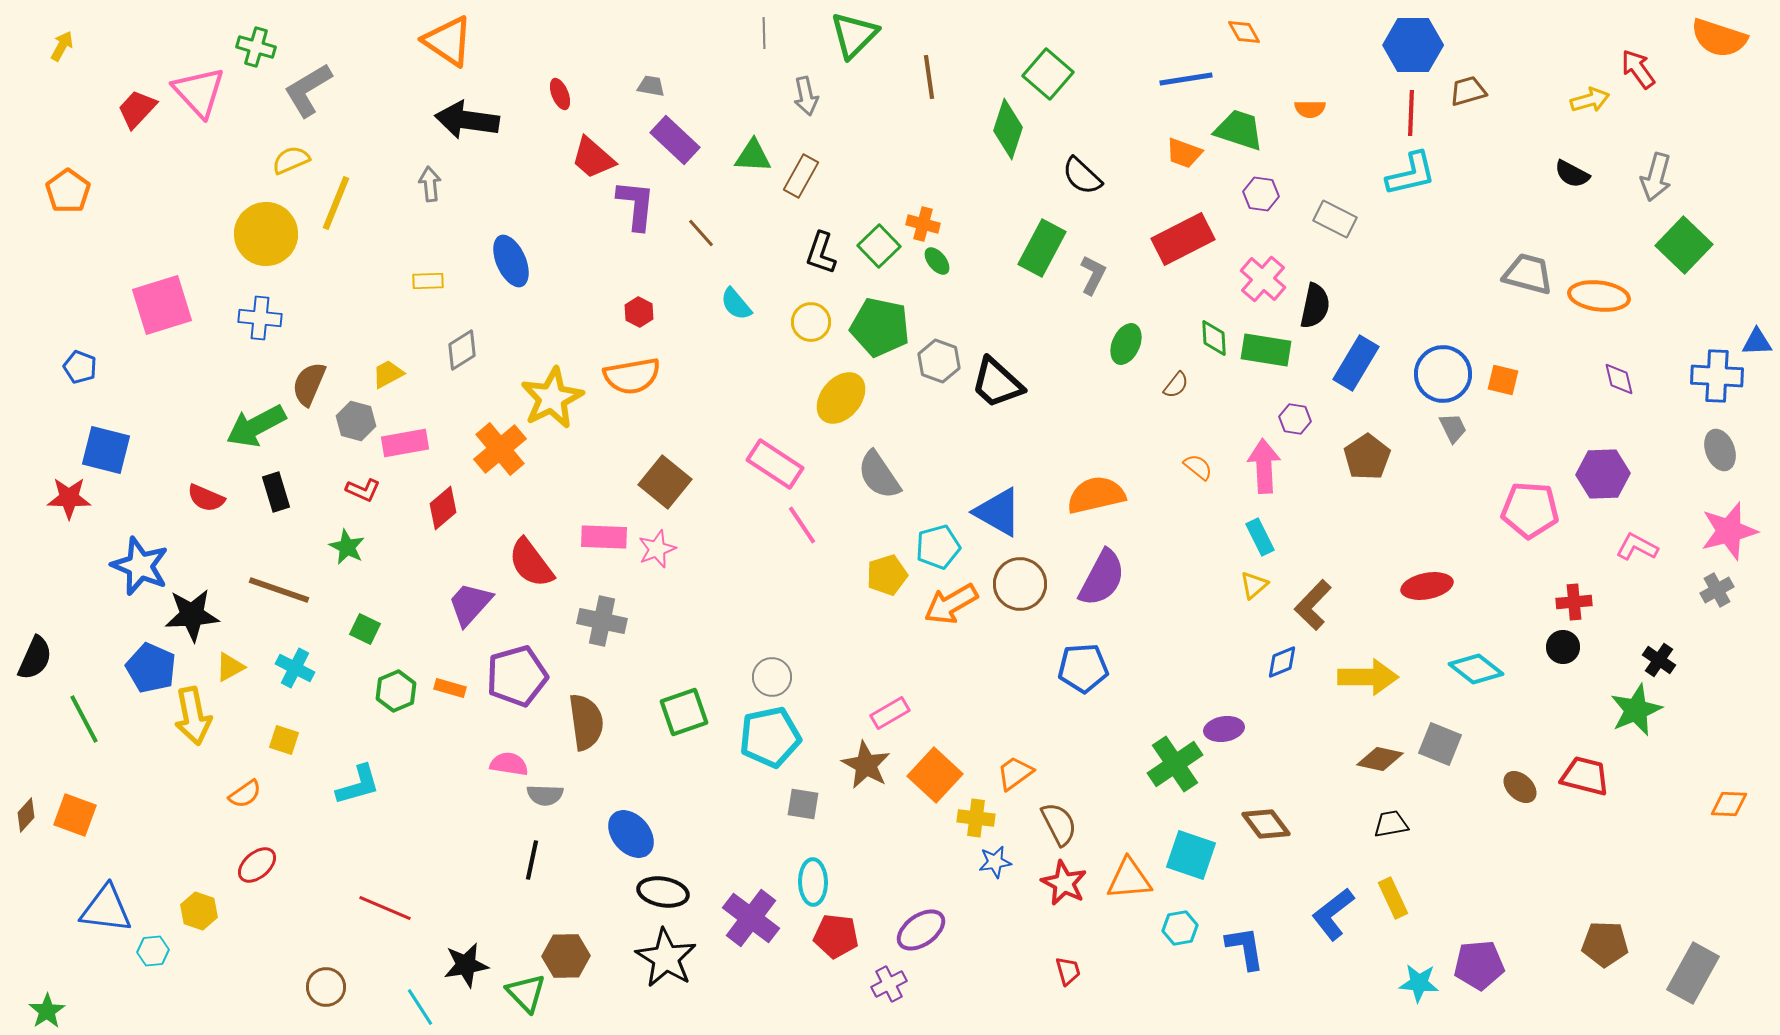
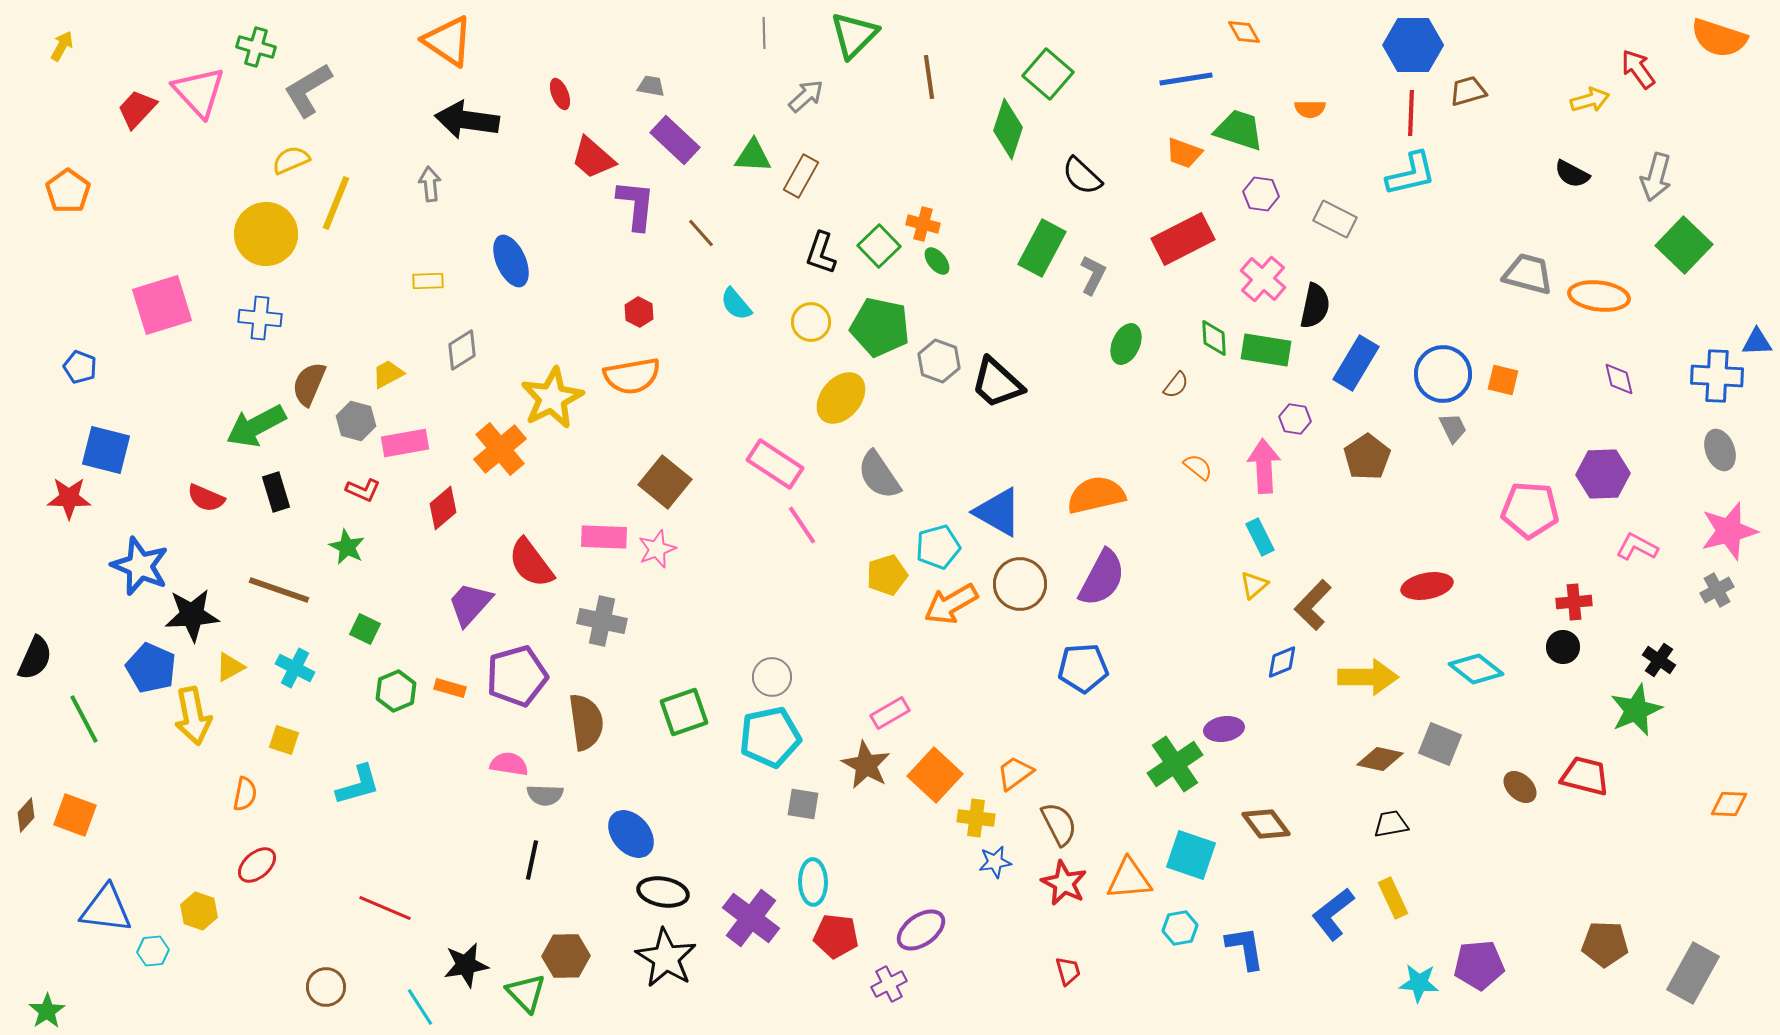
gray arrow at (806, 96): rotated 120 degrees counterclockwise
orange semicircle at (245, 794): rotated 44 degrees counterclockwise
